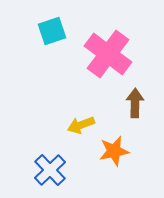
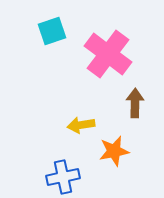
yellow arrow: rotated 12 degrees clockwise
blue cross: moved 13 px right, 7 px down; rotated 32 degrees clockwise
